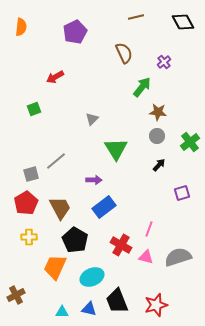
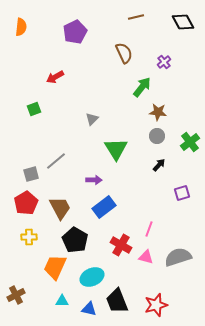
cyan triangle: moved 11 px up
